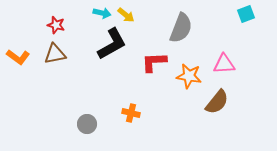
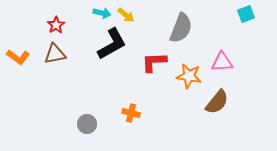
red star: rotated 24 degrees clockwise
pink triangle: moved 2 px left, 2 px up
